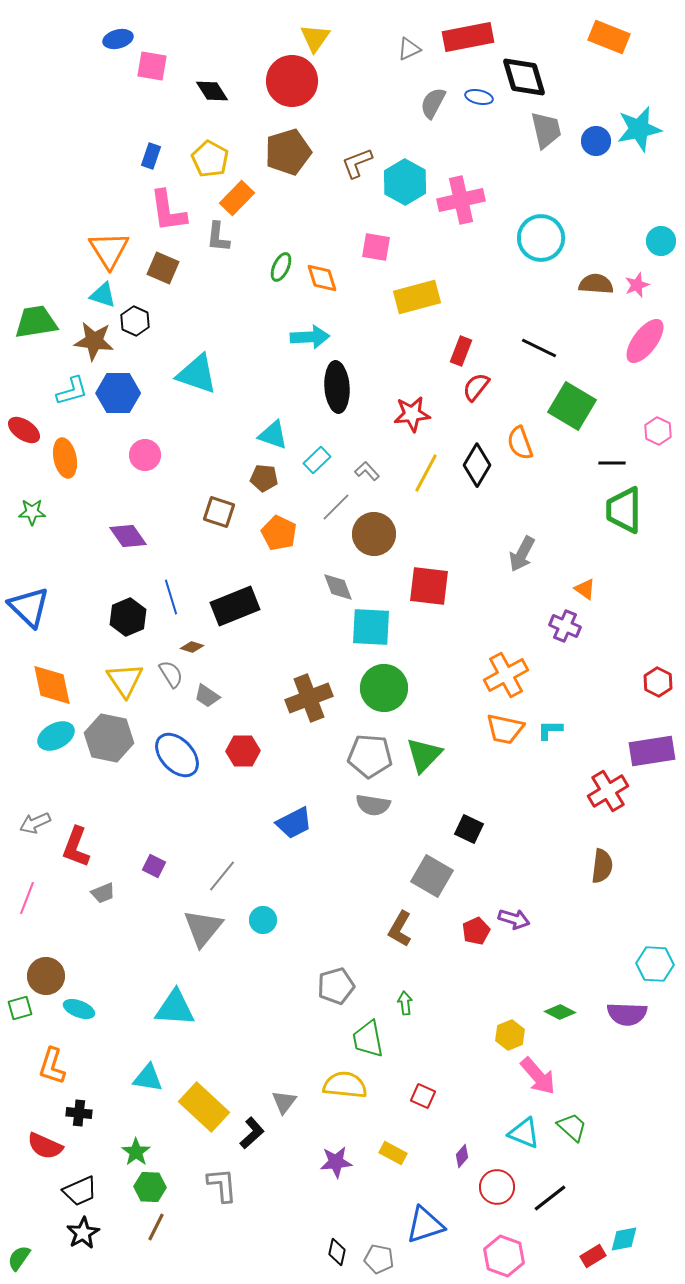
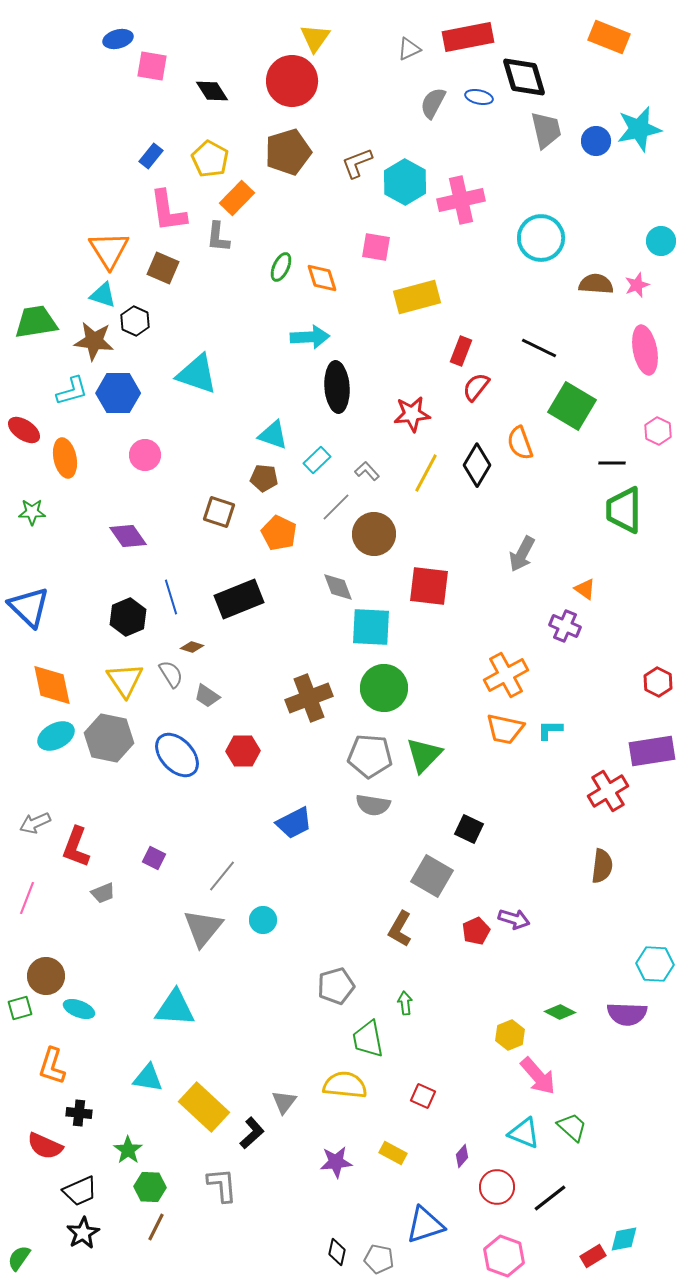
blue rectangle at (151, 156): rotated 20 degrees clockwise
pink ellipse at (645, 341): moved 9 px down; rotated 48 degrees counterclockwise
black rectangle at (235, 606): moved 4 px right, 7 px up
purple square at (154, 866): moved 8 px up
green star at (136, 1152): moved 8 px left, 2 px up
